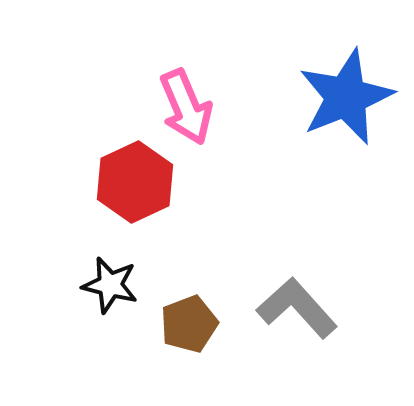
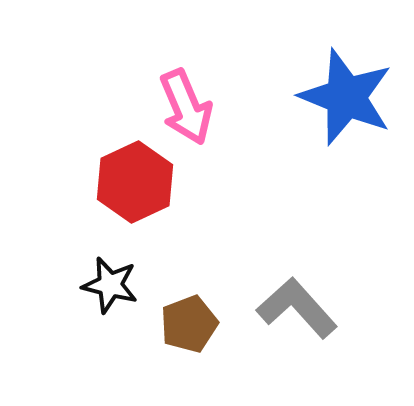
blue star: rotated 28 degrees counterclockwise
